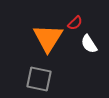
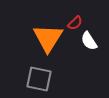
white semicircle: moved 3 px up
